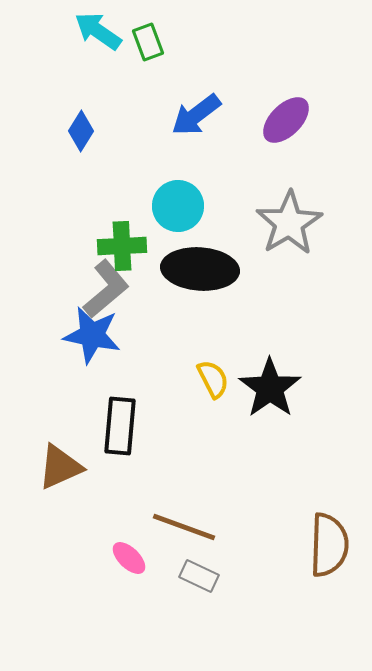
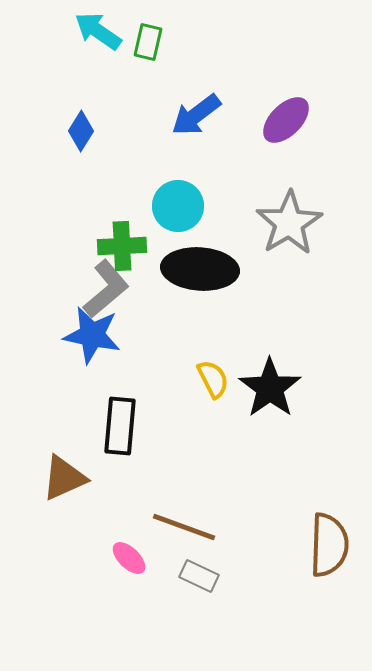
green rectangle: rotated 33 degrees clockwise
brown triangle: moved 4 px right, 11 px down
